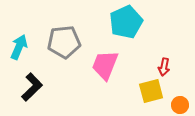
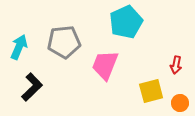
red arrow: moved 12 px right, 2 px up
orange circle: moved 2 px up
